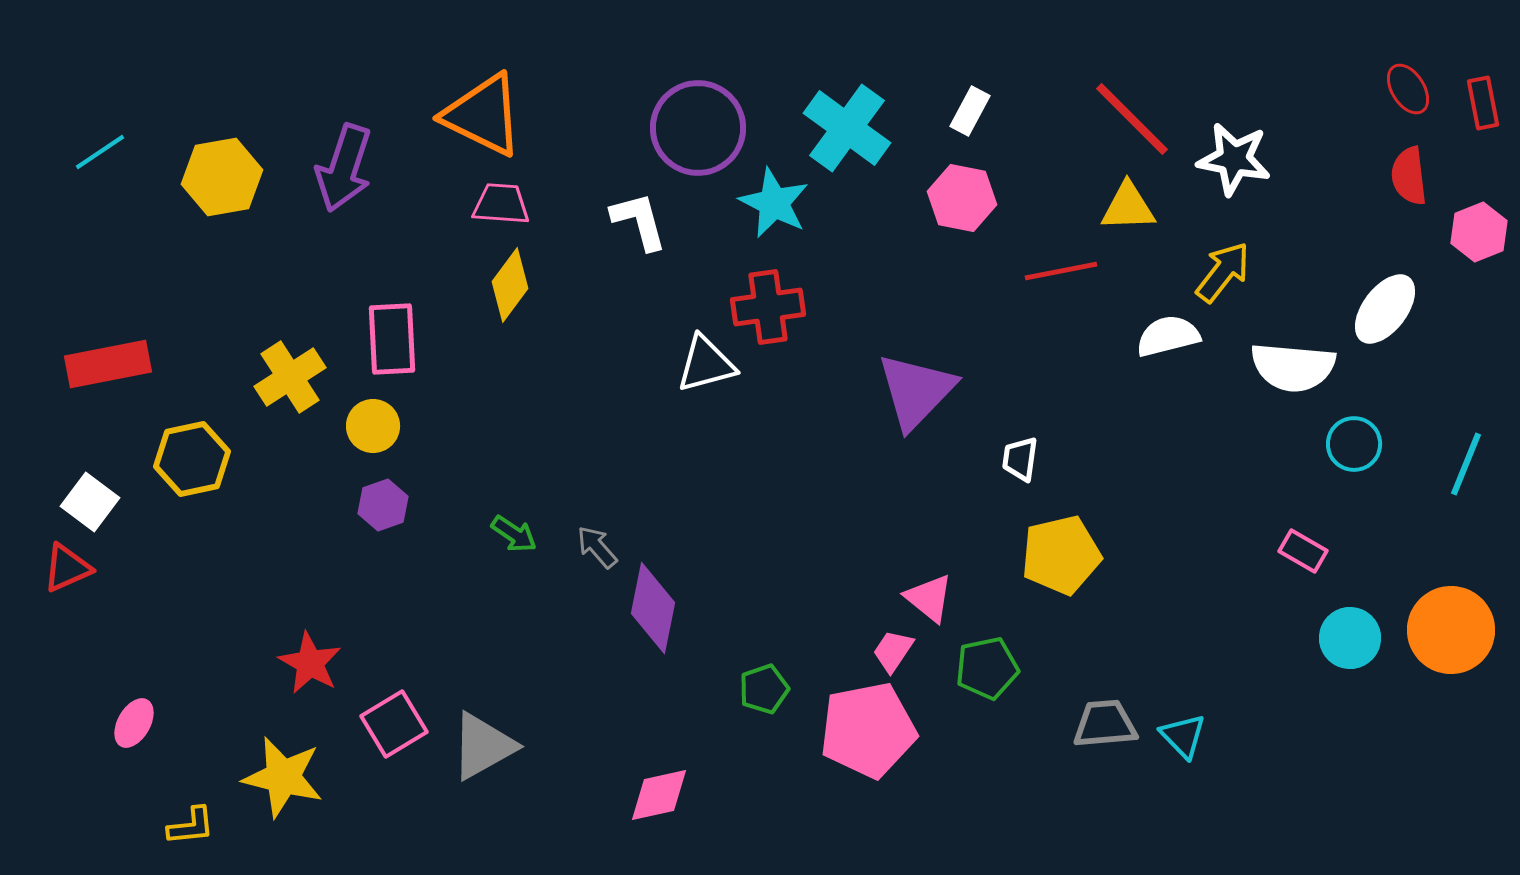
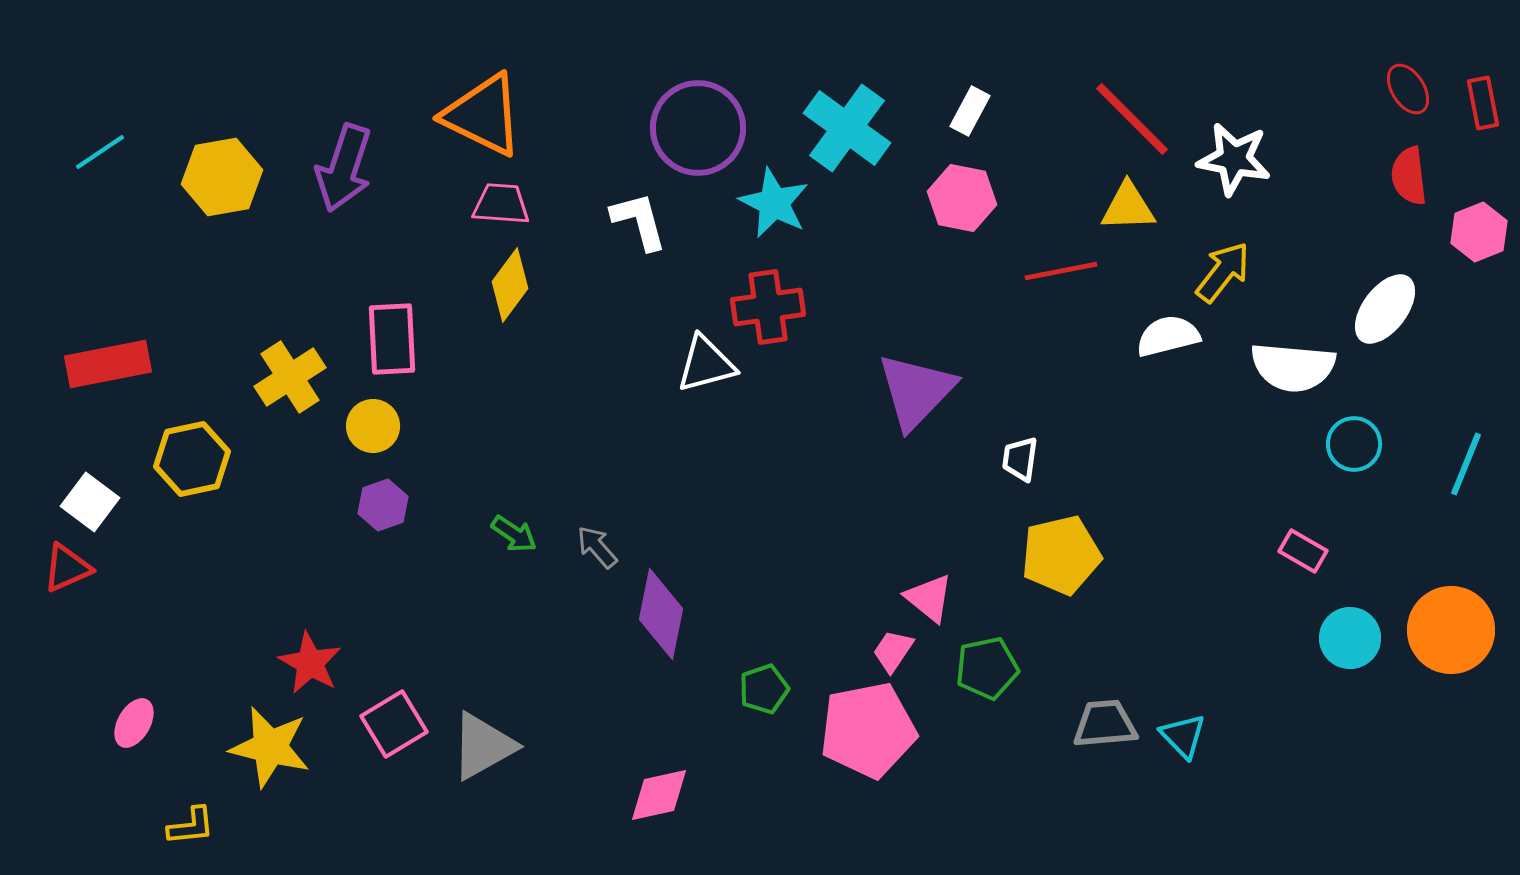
purple diamond at (653, 608): moved 8 px right, 6 px down
yellow star at (283, 777): moved 13 px left, 30 px up
